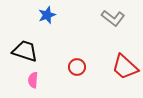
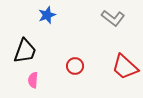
black trapezoid: rotated 92 degrees clockwise
red circle: moved 2 px left, 1 px up
